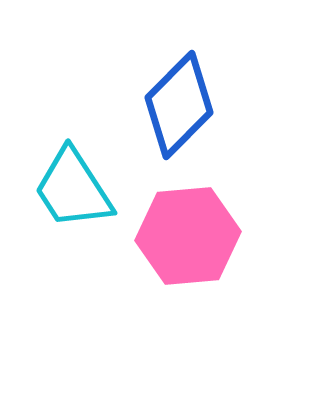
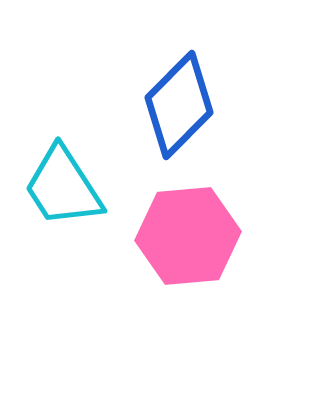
cyan trapezoid: moved 10 px left, 2 px up
